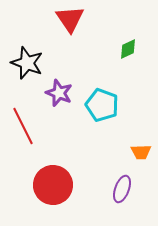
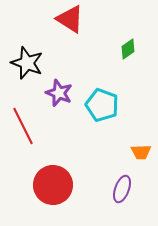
red triangle: rotated 24 degrees counterclockwise
green diamond: rotated 10 degrees counterclockwise
